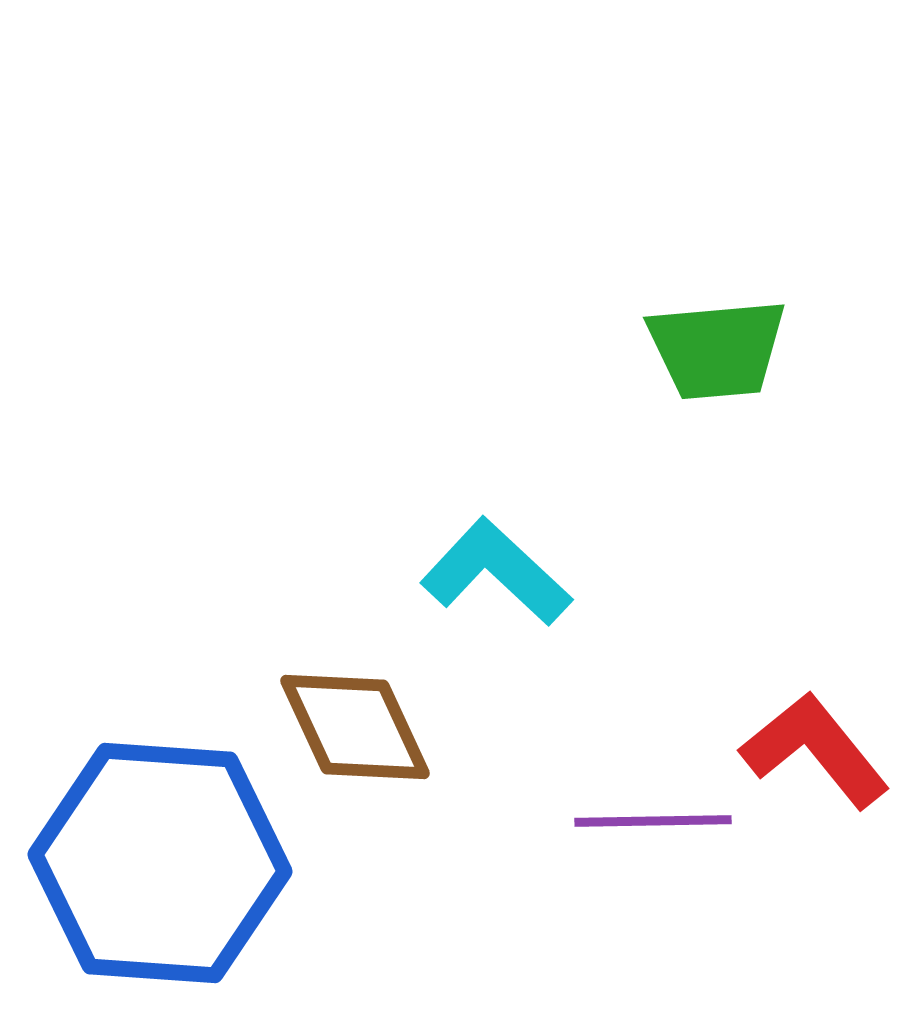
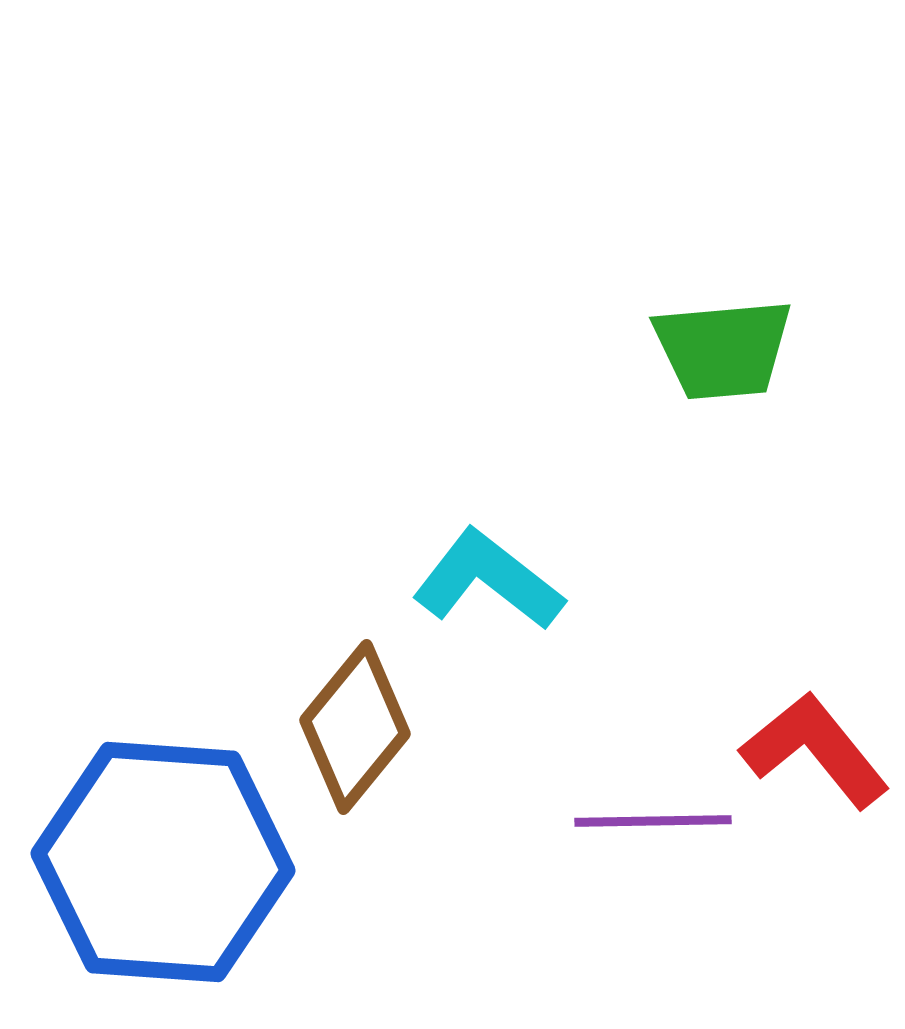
green trapezoid: moved 6 px right
cyan L-shape: moved 8 px left, 8 px down; rotated 5 degrees counterclockwise
brown diamond: rotated 64 degrees clockwise
blue hexagon: moved 3 px right, 1 px up
